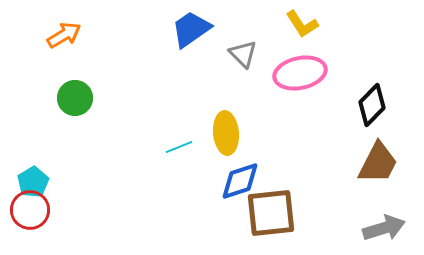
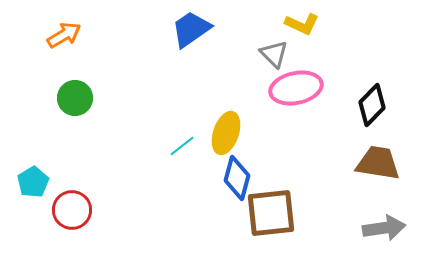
yellow L-shape: rotated 32 degrees counterclockwise
gray triangle: moved 31 px right
pink ellipse: moved 4 px left, 15 px down
yellow ellipse: rotated 24 degrees clockwise
cyan line: moved 3 px right, 1 px up; rotated 16 degrees counterclockwise
brown trapezoid: rotated 108 degrees counterclockwise
blue diamond: moved 3 px left, 3 px up; rotated 57 degrees counterclockwise
red circle: moved 42 px right
gray arrow: rotated 9 degrees clockwise
